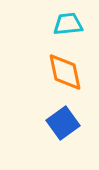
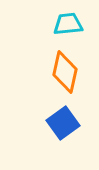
orange diamond: rotated 24 degrees clockwise
